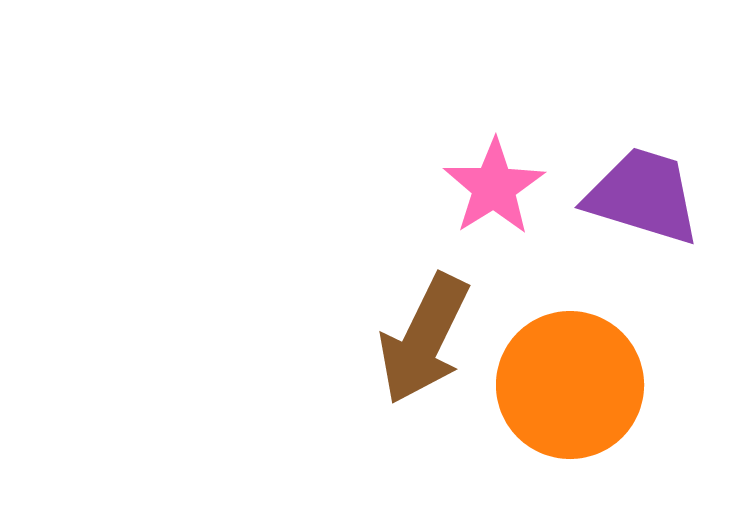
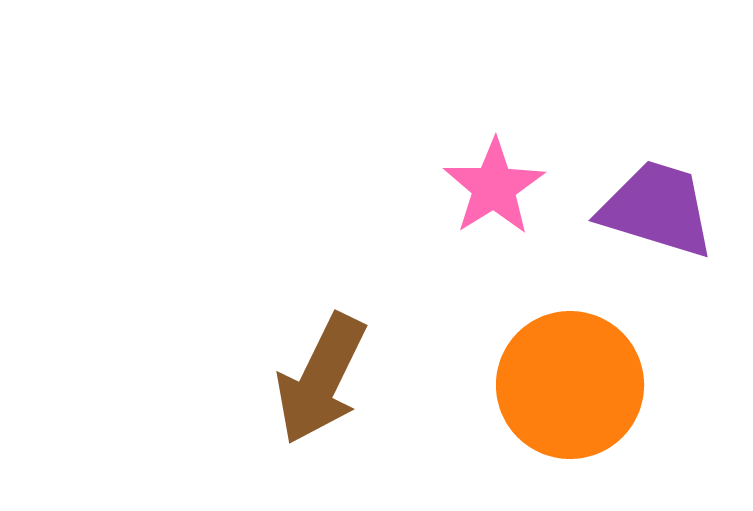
purple trapezoid: moved 14 px right, 13 px down
brown arrow: moved 103 px left, 40 px down
